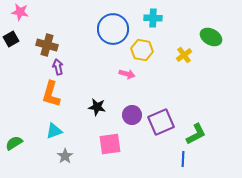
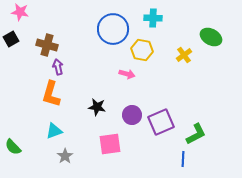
green semicircle: moved 1 px left, 4 px down; rotated 102 degrees counterclockwise
